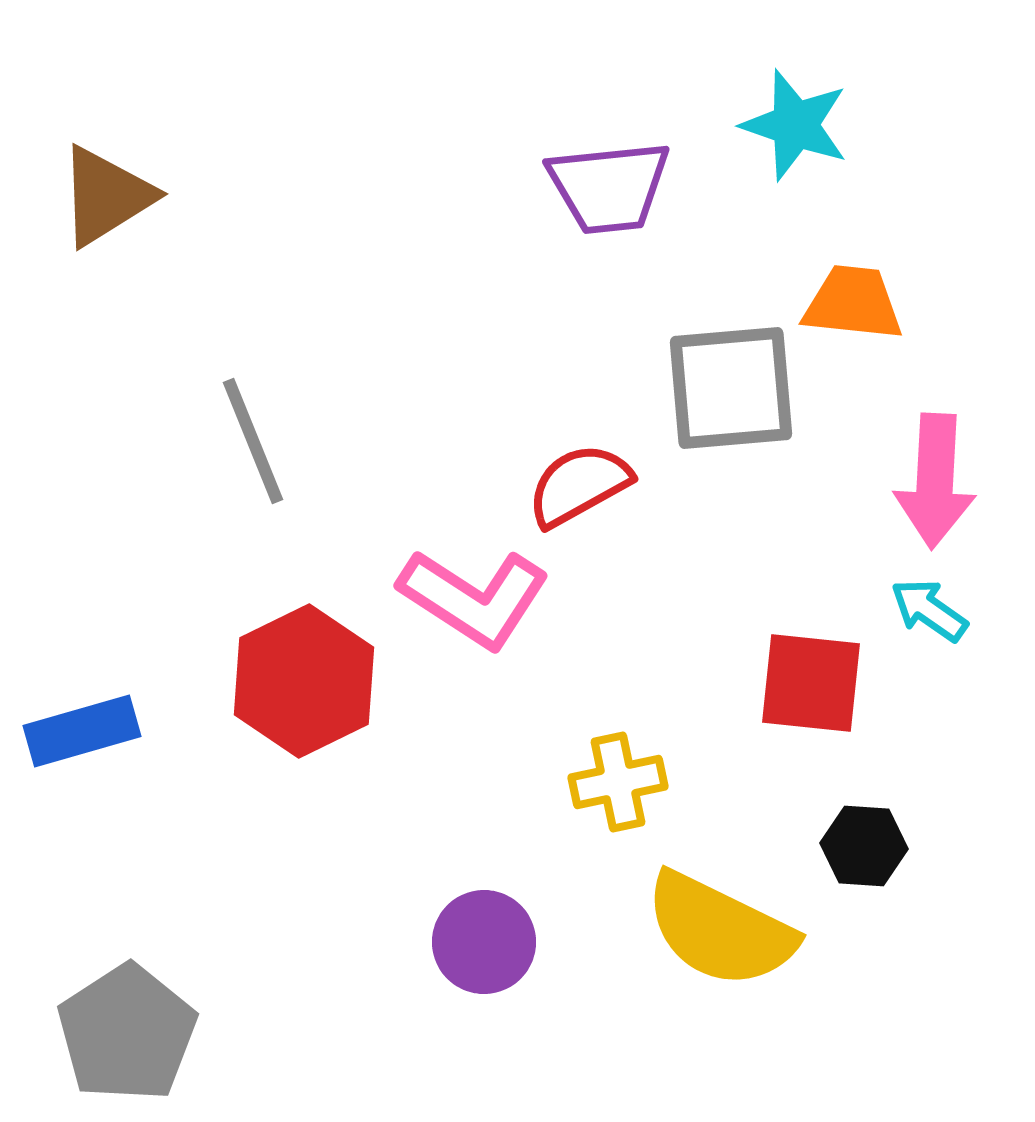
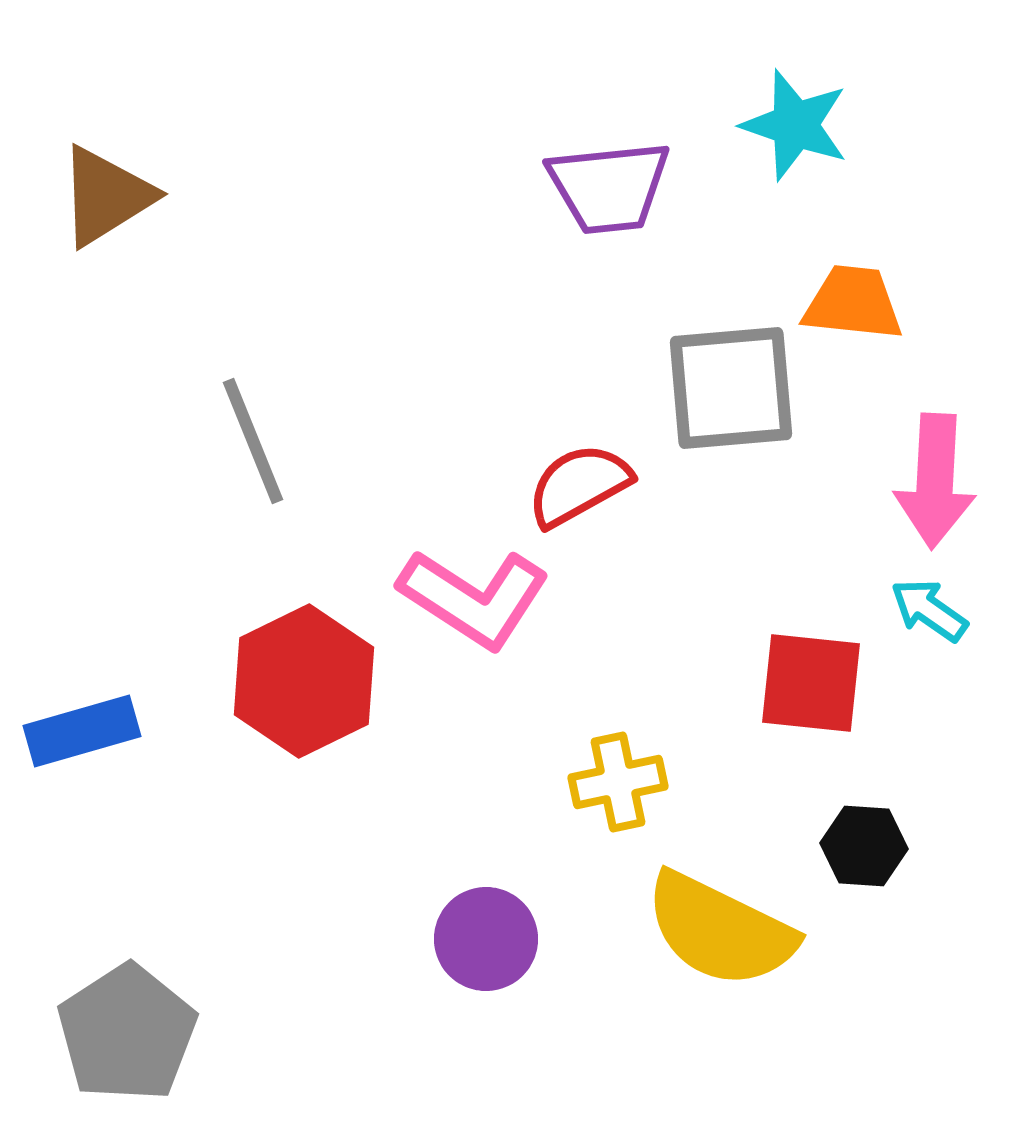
purple circle: moved 2 px right, 3 px up
